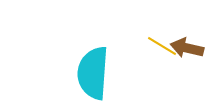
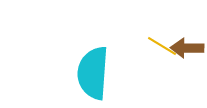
brown arrow: rotated 12 degrees counterclockwise
